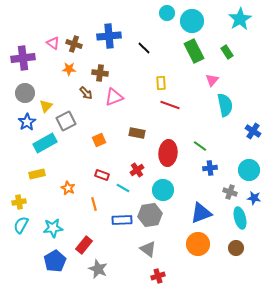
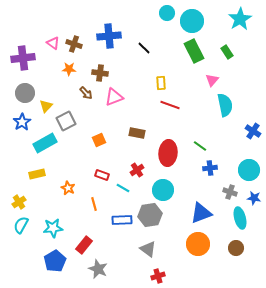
blue star at (27, 122): moved 5 px left
yellow cross at (19, 202): rotated 24 degrees counterclockwise
